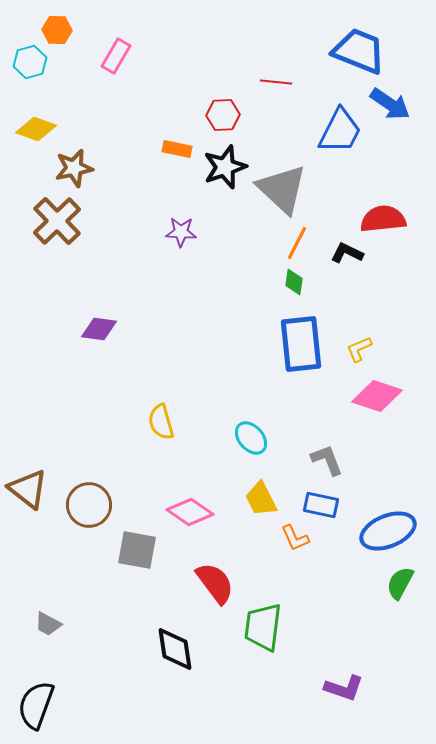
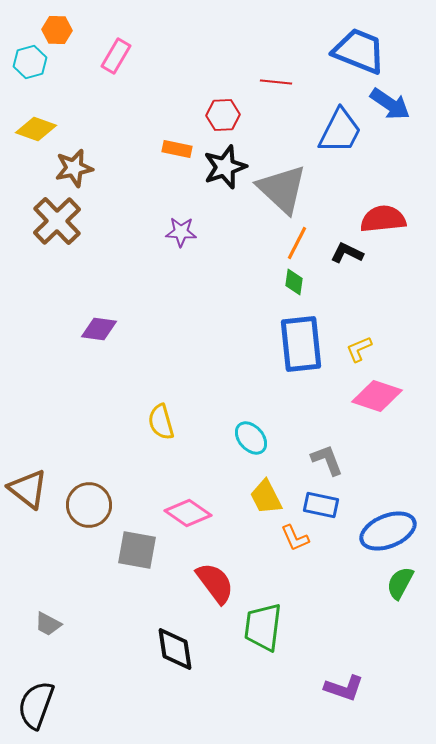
yellow trapezoid at (261, 499): moved 5 px right, 2 px up
pink diamond at (190, 512): moved 2 px left, 1 px down
